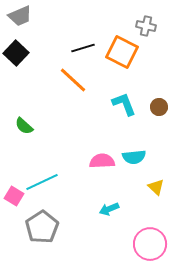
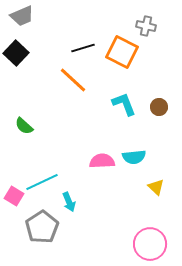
gray trapezoid: moved 2 px right
cyan arrow: moved 40 px left, 7 px up; rotated 90 degrees counterclockwise
